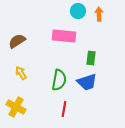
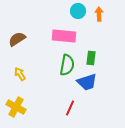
brown semicircle: moved 2 px up
yellow arrow: moved 1 px left, 1 px down
green semicircle: moved 8 px right, 15 px up
red line: moved 6 px right, 1 px up; rotated 14 degrees clockwise
